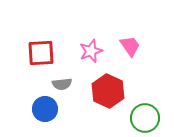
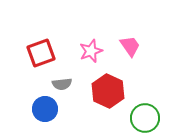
red square: rotated 16 degrees counterclockwise
